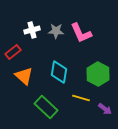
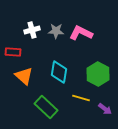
pink L-shape: rotated 140 degrees clockwise
red rectangle: rotated 42 degrees clockwise
